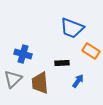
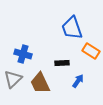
blue trapezoid: rotated 50 degrees clockwise
brown trapezoid: rotated 20 degrees counterclockwise
